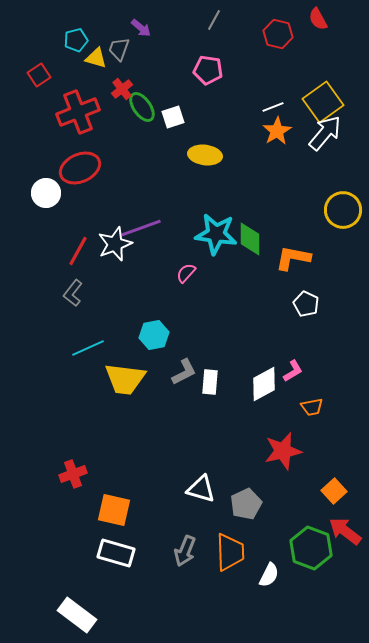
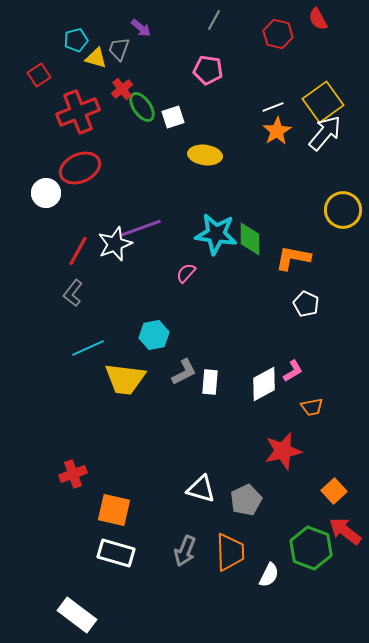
gray pentagon at (246, 504): moved 4 px up
